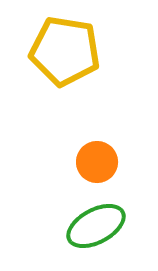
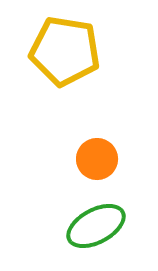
orange circle: moved 3 px up
